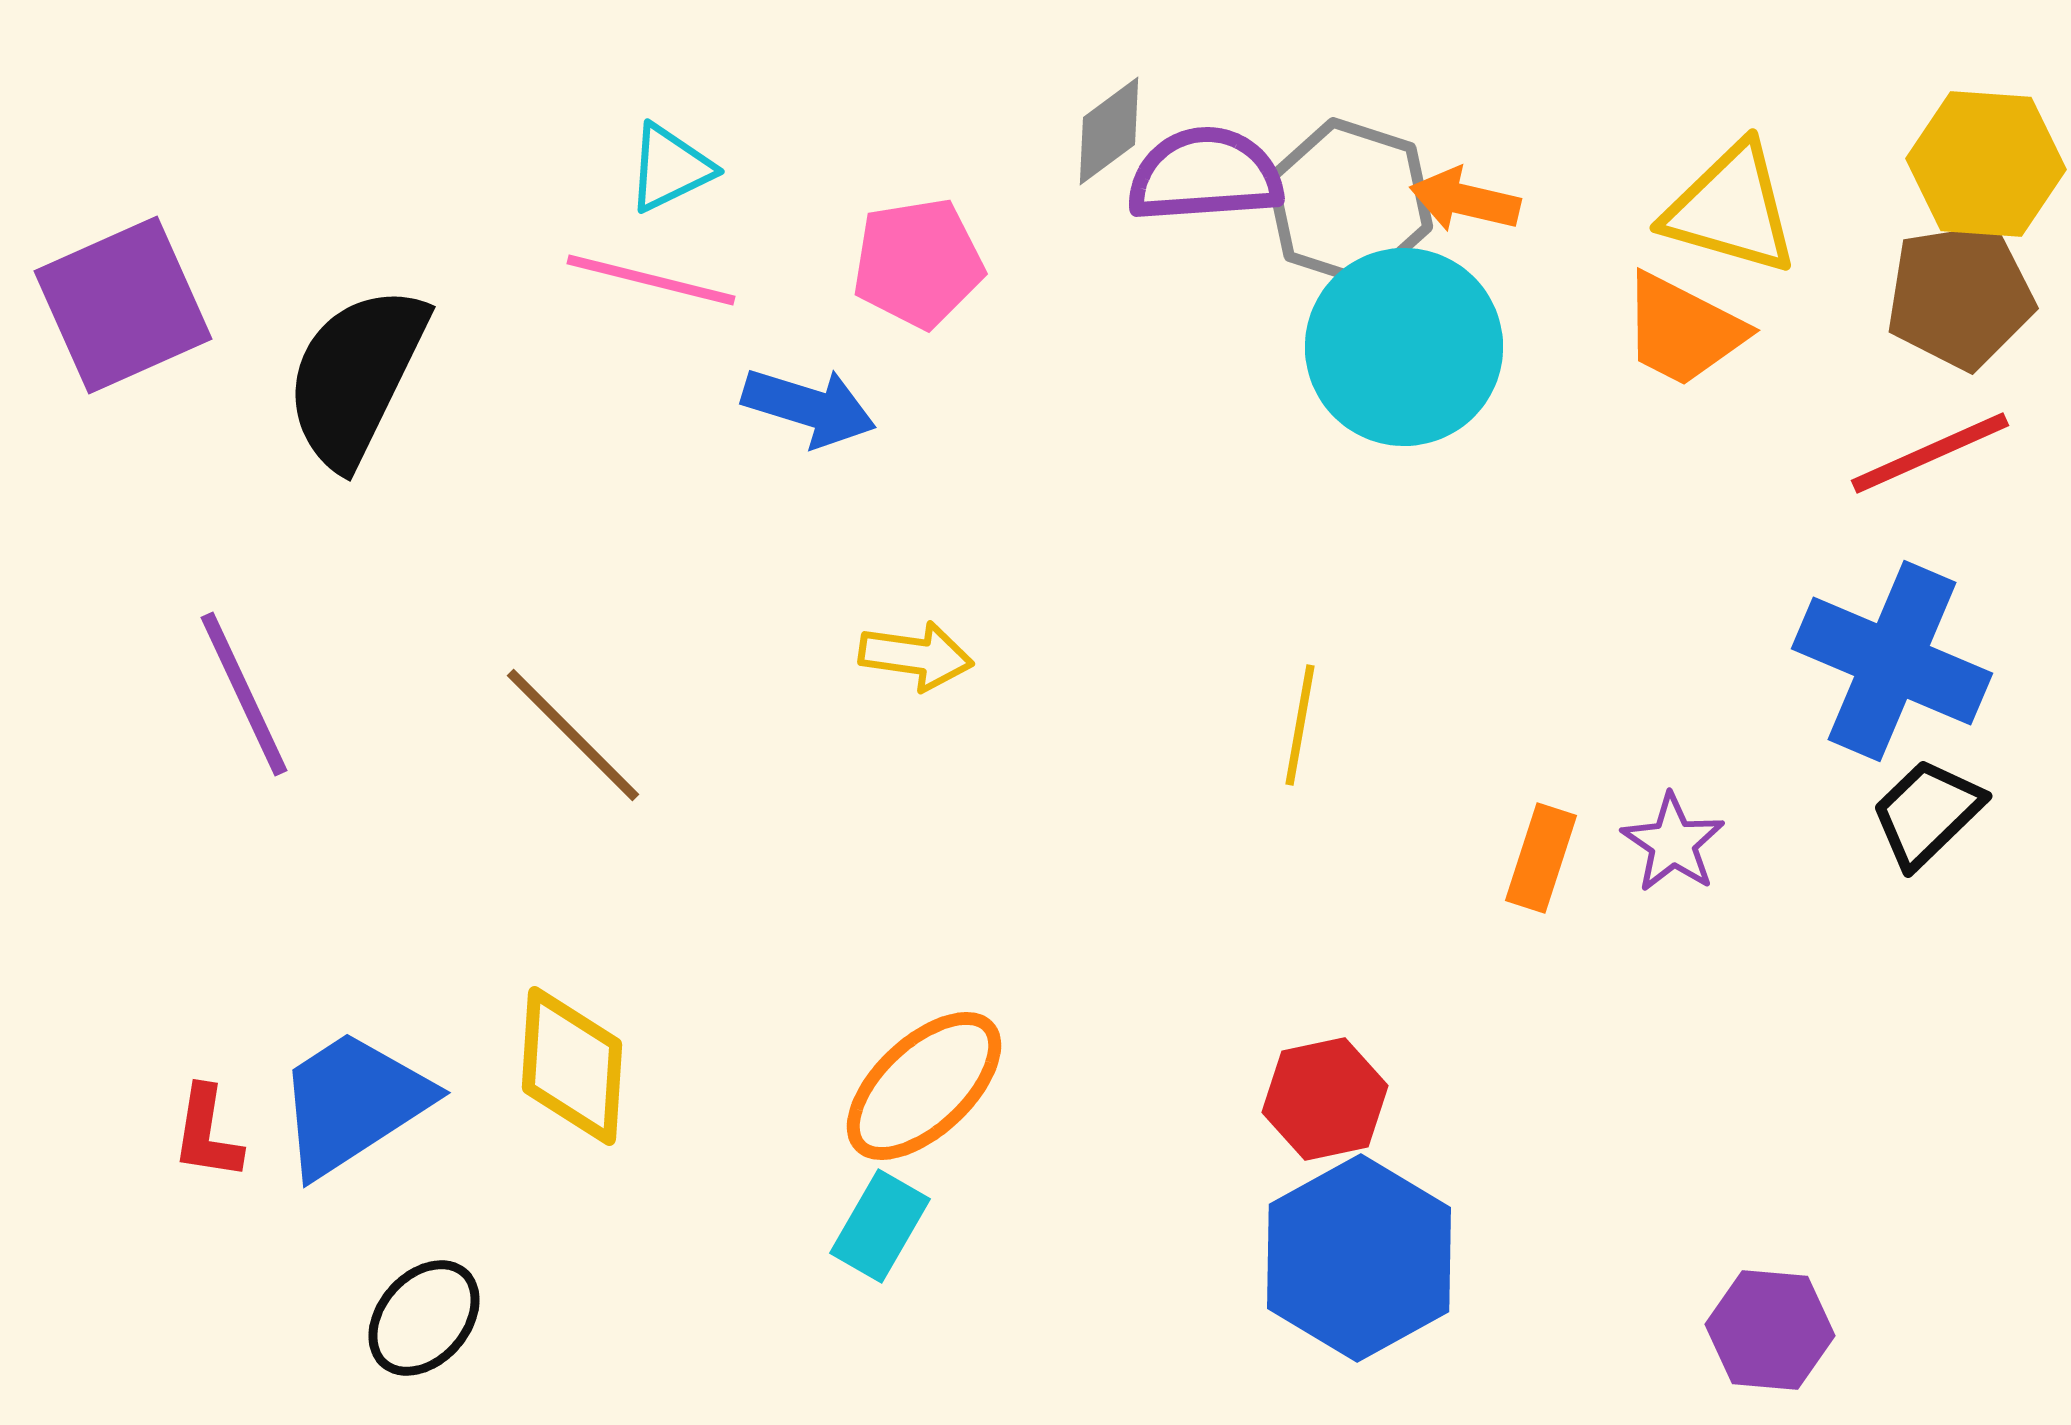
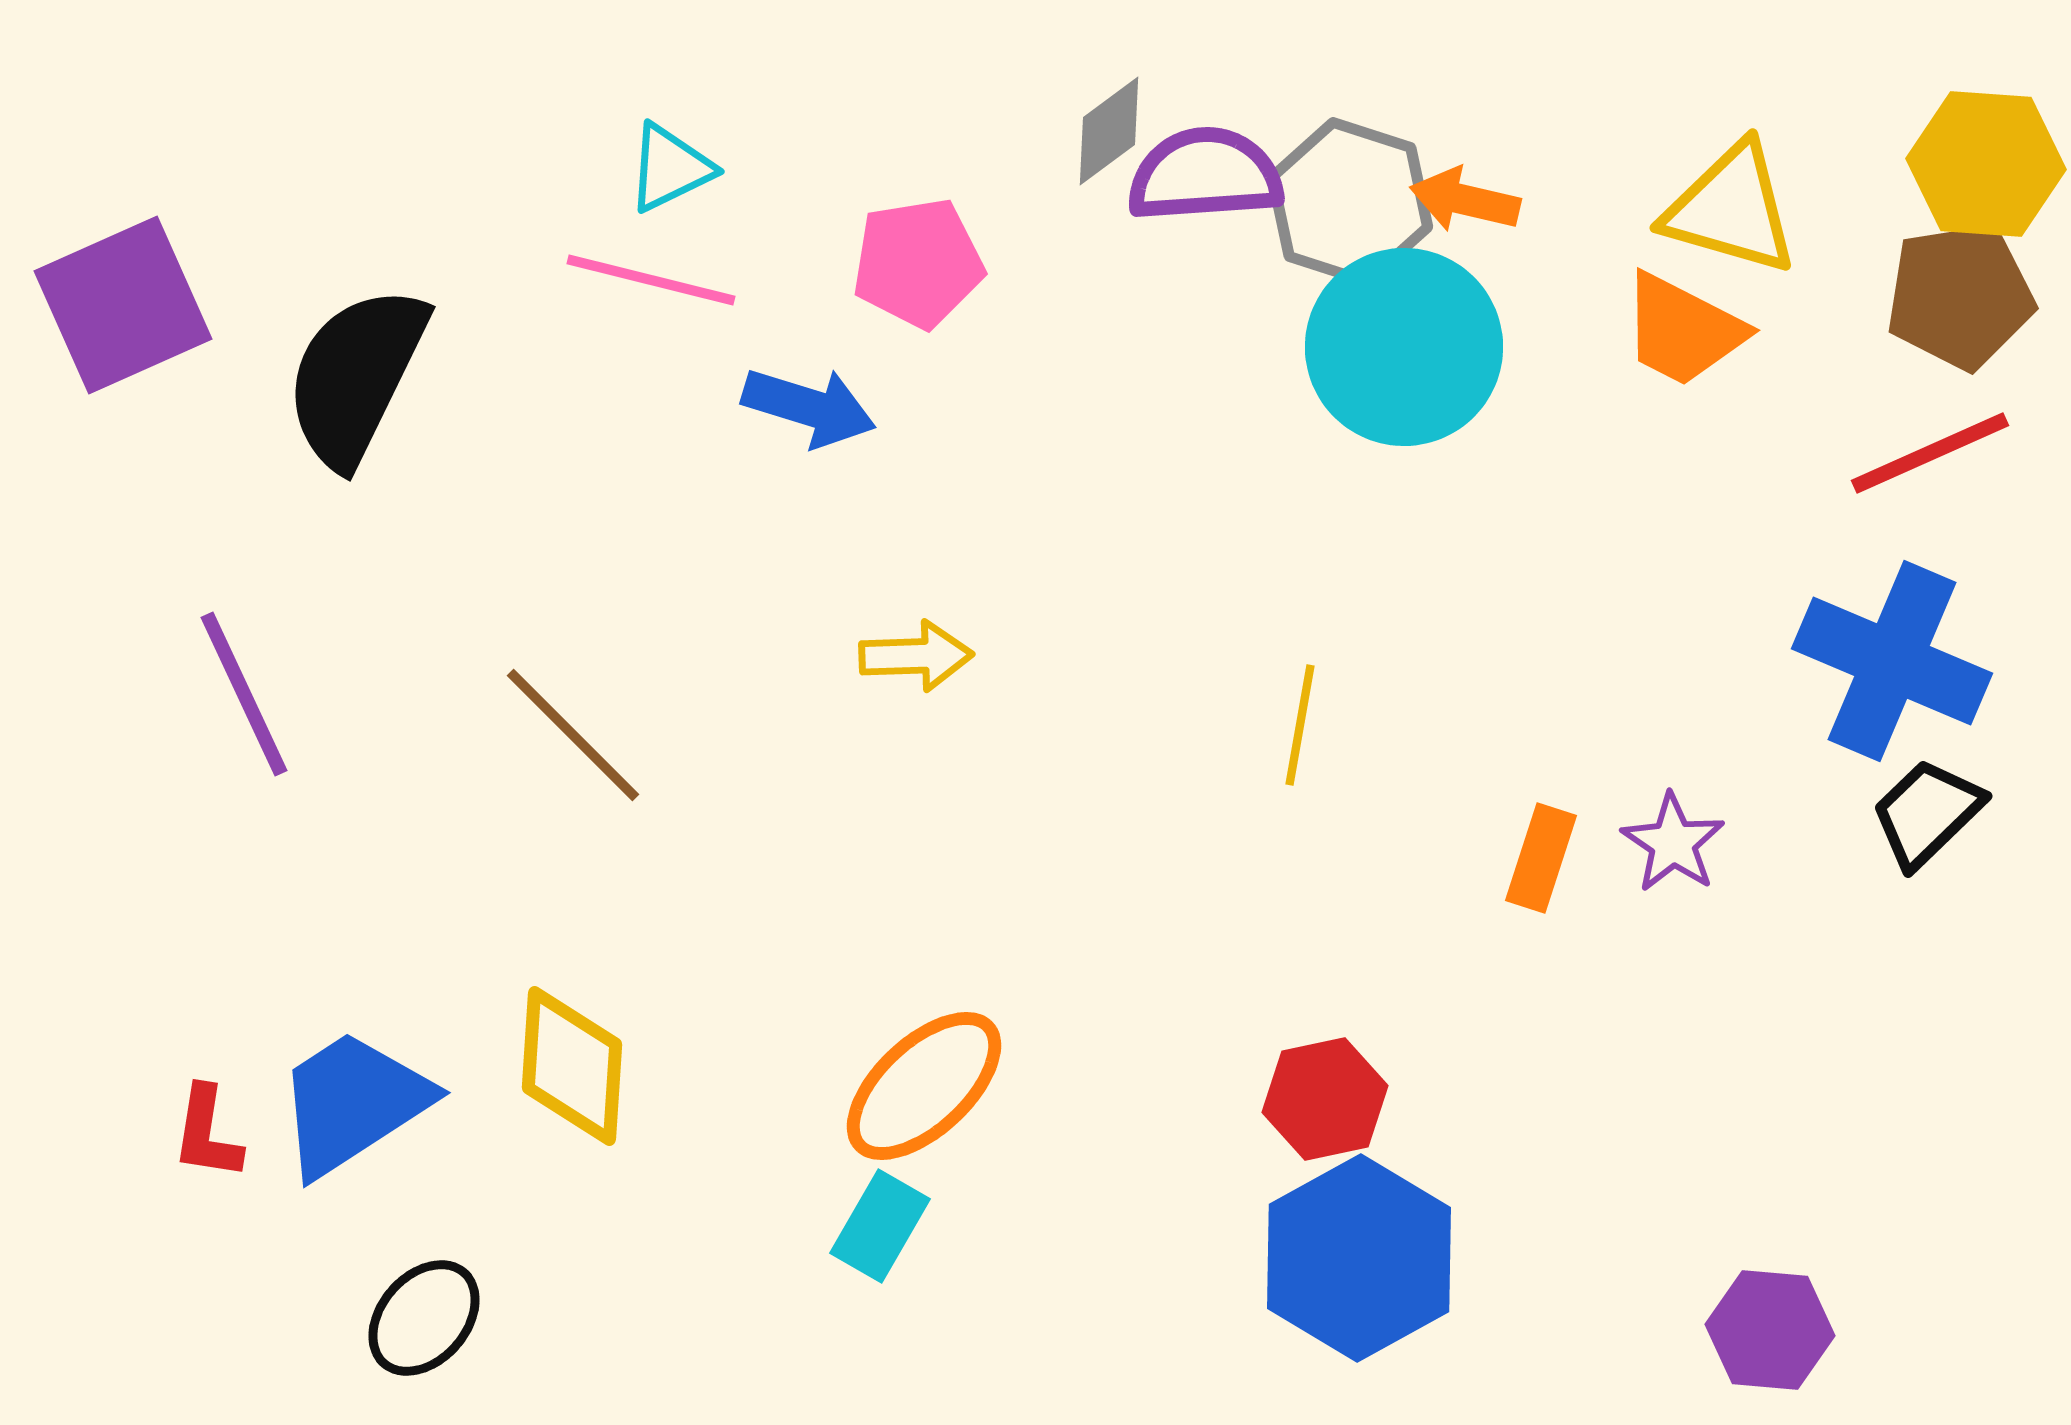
yellow arrow: rotated 10 degrees counterclockwise
